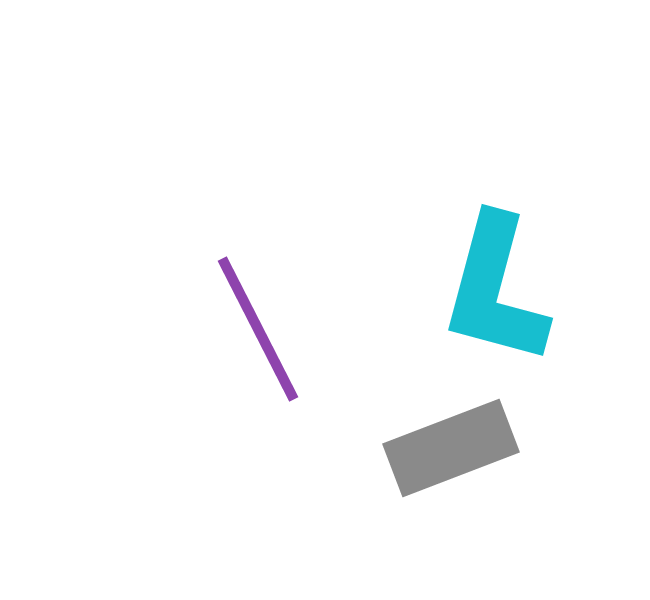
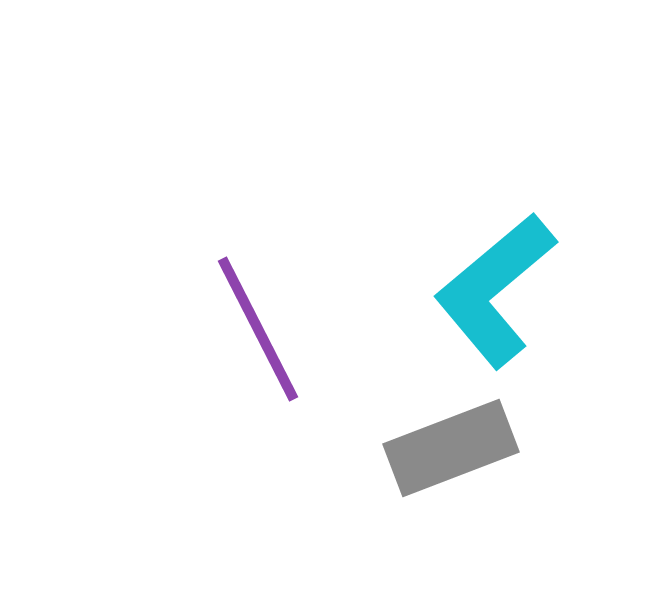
cyan L-shape: rotated 35 degrees clockwise
